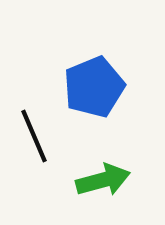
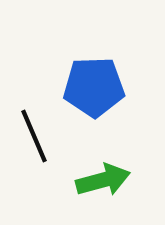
blue pentagon: rotated 20 degrees clockwise
